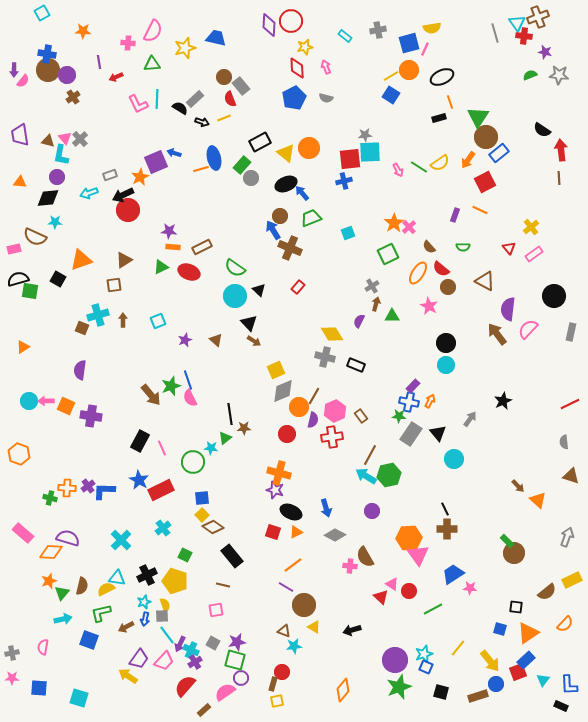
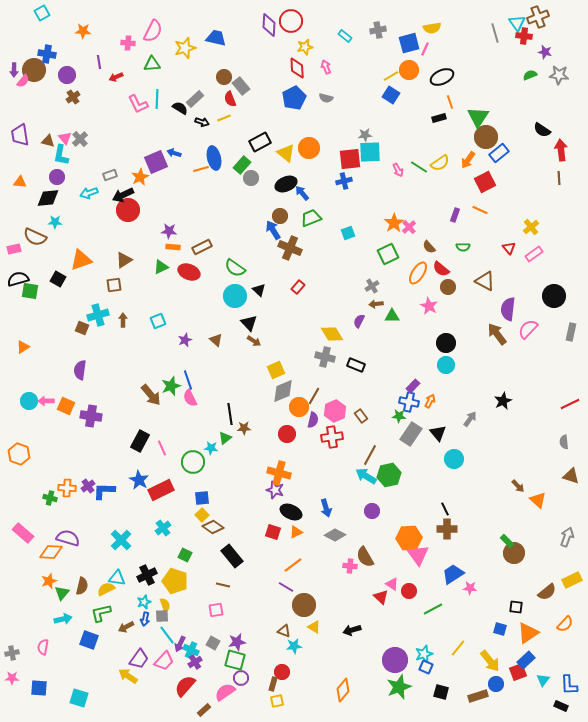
brown circle at (48, 70): moved 14 px left
brown arrow at (376, 304): rotated 112 degrees counterclockwise
